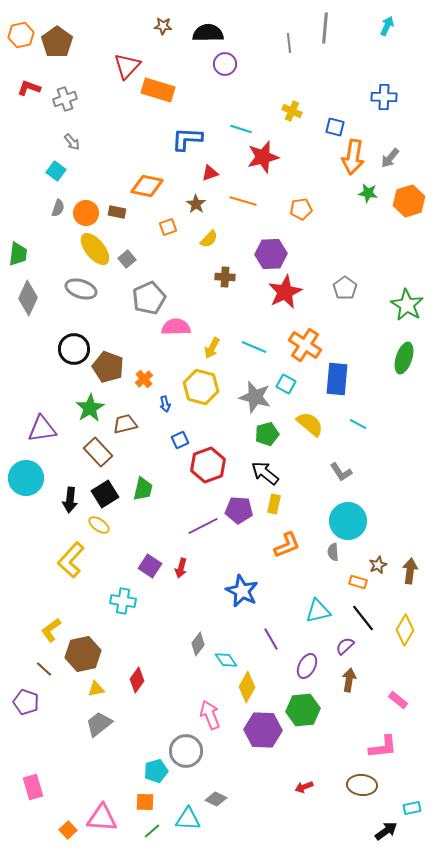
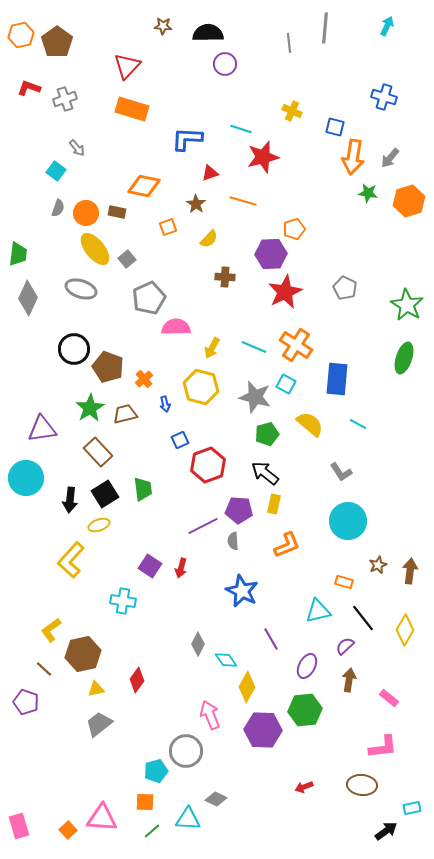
orange rectangle at (158, 90): moved 26 px left, 19 px down
blue cross at (384, 97): rotated 15 degrees clockwise
gray arrow at (72, 142): moved 5 px right, 6 px down
orange diamond at (147, 186): moved 3 px left
orange pentagon at (301, 209): moved 7 px left, 20 px down; rotated 10 degrees counterclockwise
gray pentagon at (345, 288): rotated 10 degrees counterclockwise
orange cross at (305, 345): moved 9 px left
brown trapezoid at (125, 424): moved 10 px up
green trapezoid at (143, 489): rotated 20 degrees counterclockwise
yellow ellipse at (99, 525): rotated 55 degrees counterclockwise
gray semicircle at (333, 552): moved 100 px left, 11 px up
orange rectangle at (358, 582): moved 14 px left
gray diamond at (198, 644): rotated 10 degrees counterclockwise
pink rectangle at (398, 700): moved 9 px left, 2 px up
green hexagon at (303, 710): moved 2 px right
pink rectangle at (33, 787): moved 14 px left, 39 px down
